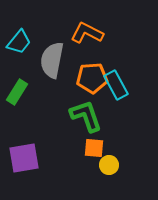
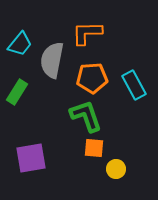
orange L-shape: rotated 28 degrees counterclockwise
cyan trapezoid: moved 1 px right, 2 px down
cyan rectangle: moved 18 px right
purple square: moved 7 px right
yellow circle: moved 7 px right, 4 px down
